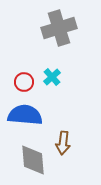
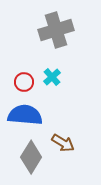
gray cross: moved 3 px left, 2 px down
brown arrow: rotated 65 degrees counterclockwise
gray diamond: moved 2 px left, 3 px up; rotated 36 degrees clockwise
